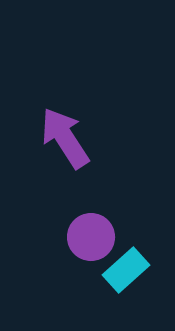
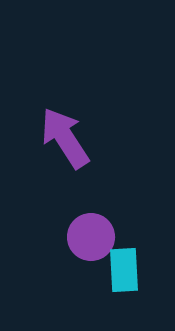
cyan rectangle: moved 2 px left; rotated 51 degrees counterclockwise
